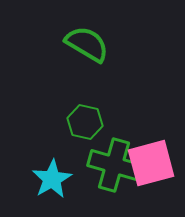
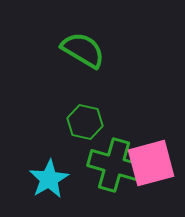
green semicircle: moved 4 px left, 6 px down
cyan star: moved 3 px left
